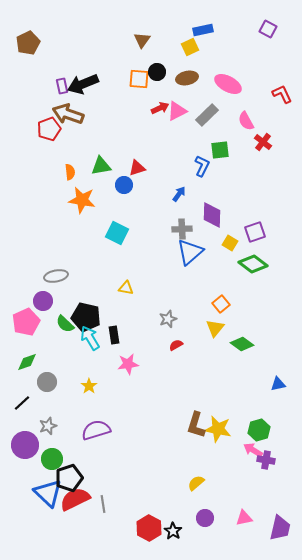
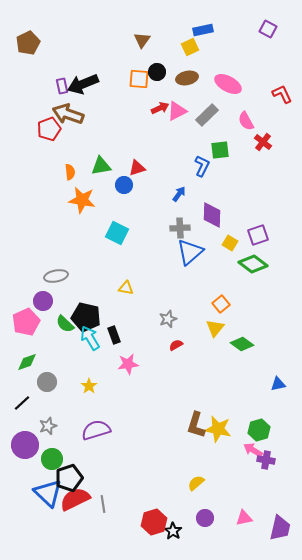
gray cross at (182, 229): moved 2 px left, 1 px up
purple square at (255, 232): moved 3 px right, 3 px down
black rectangle at (114, 335): rotated 12 degrees counterclockwise
red hexagon at (149, 528): moved 5 px right, 6 px up; rotated 15 degrees clockwise
